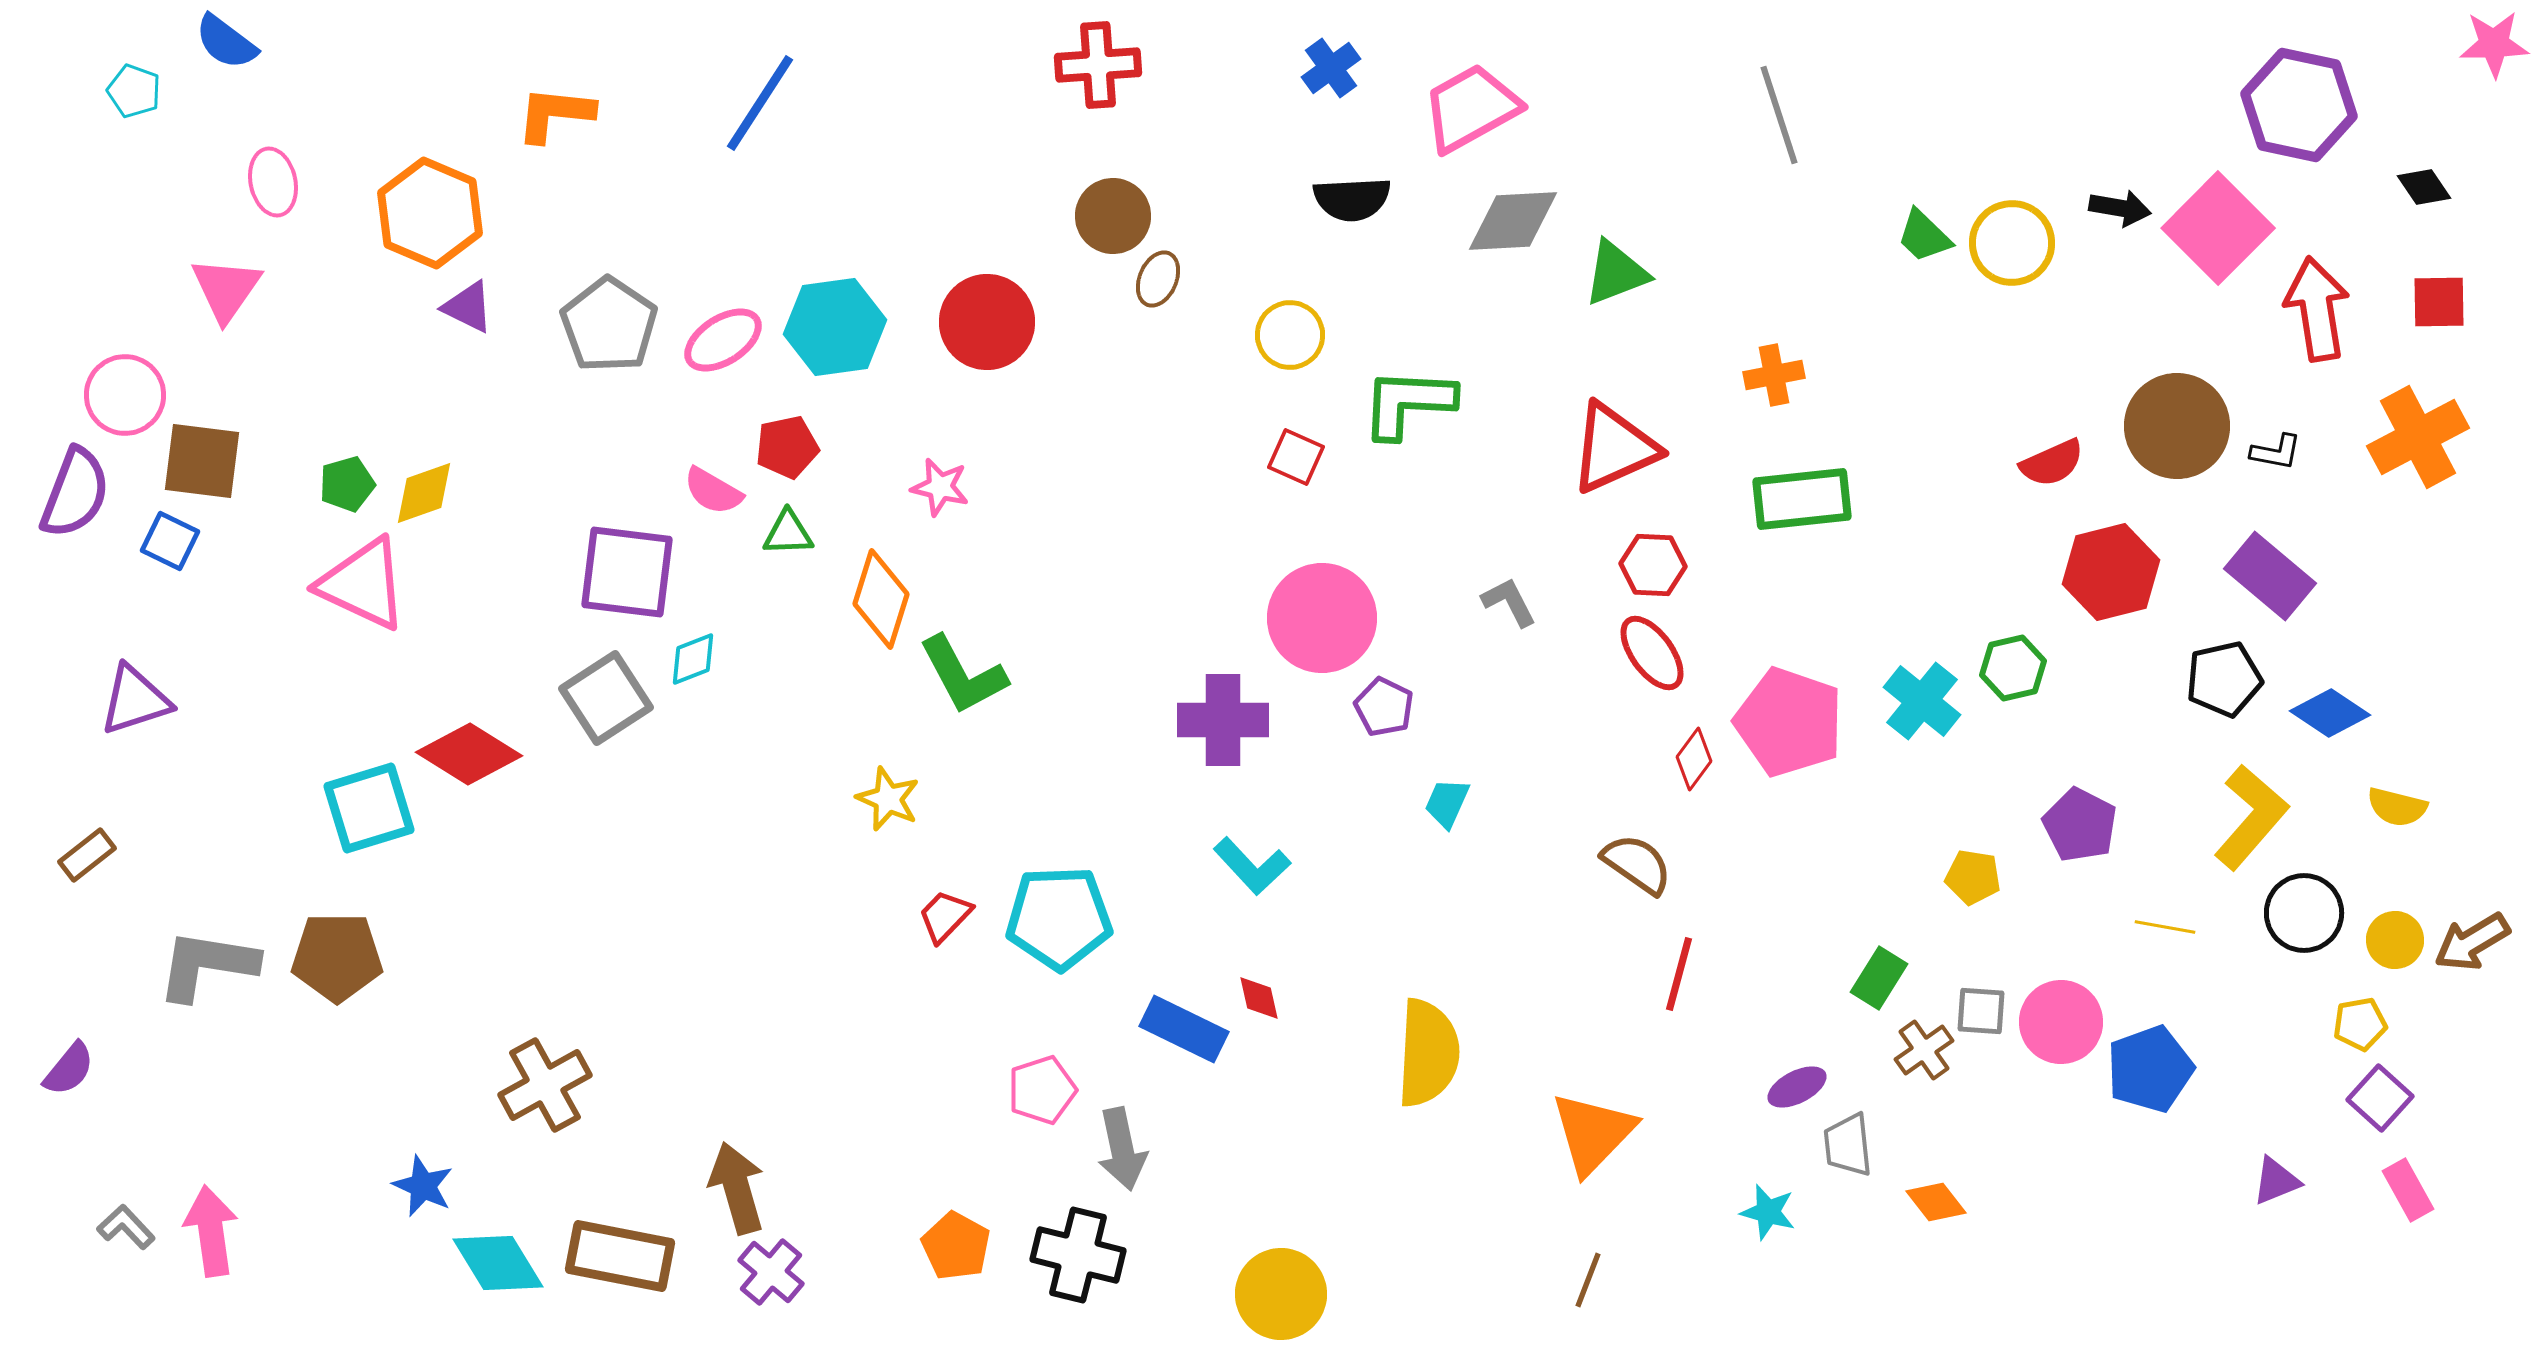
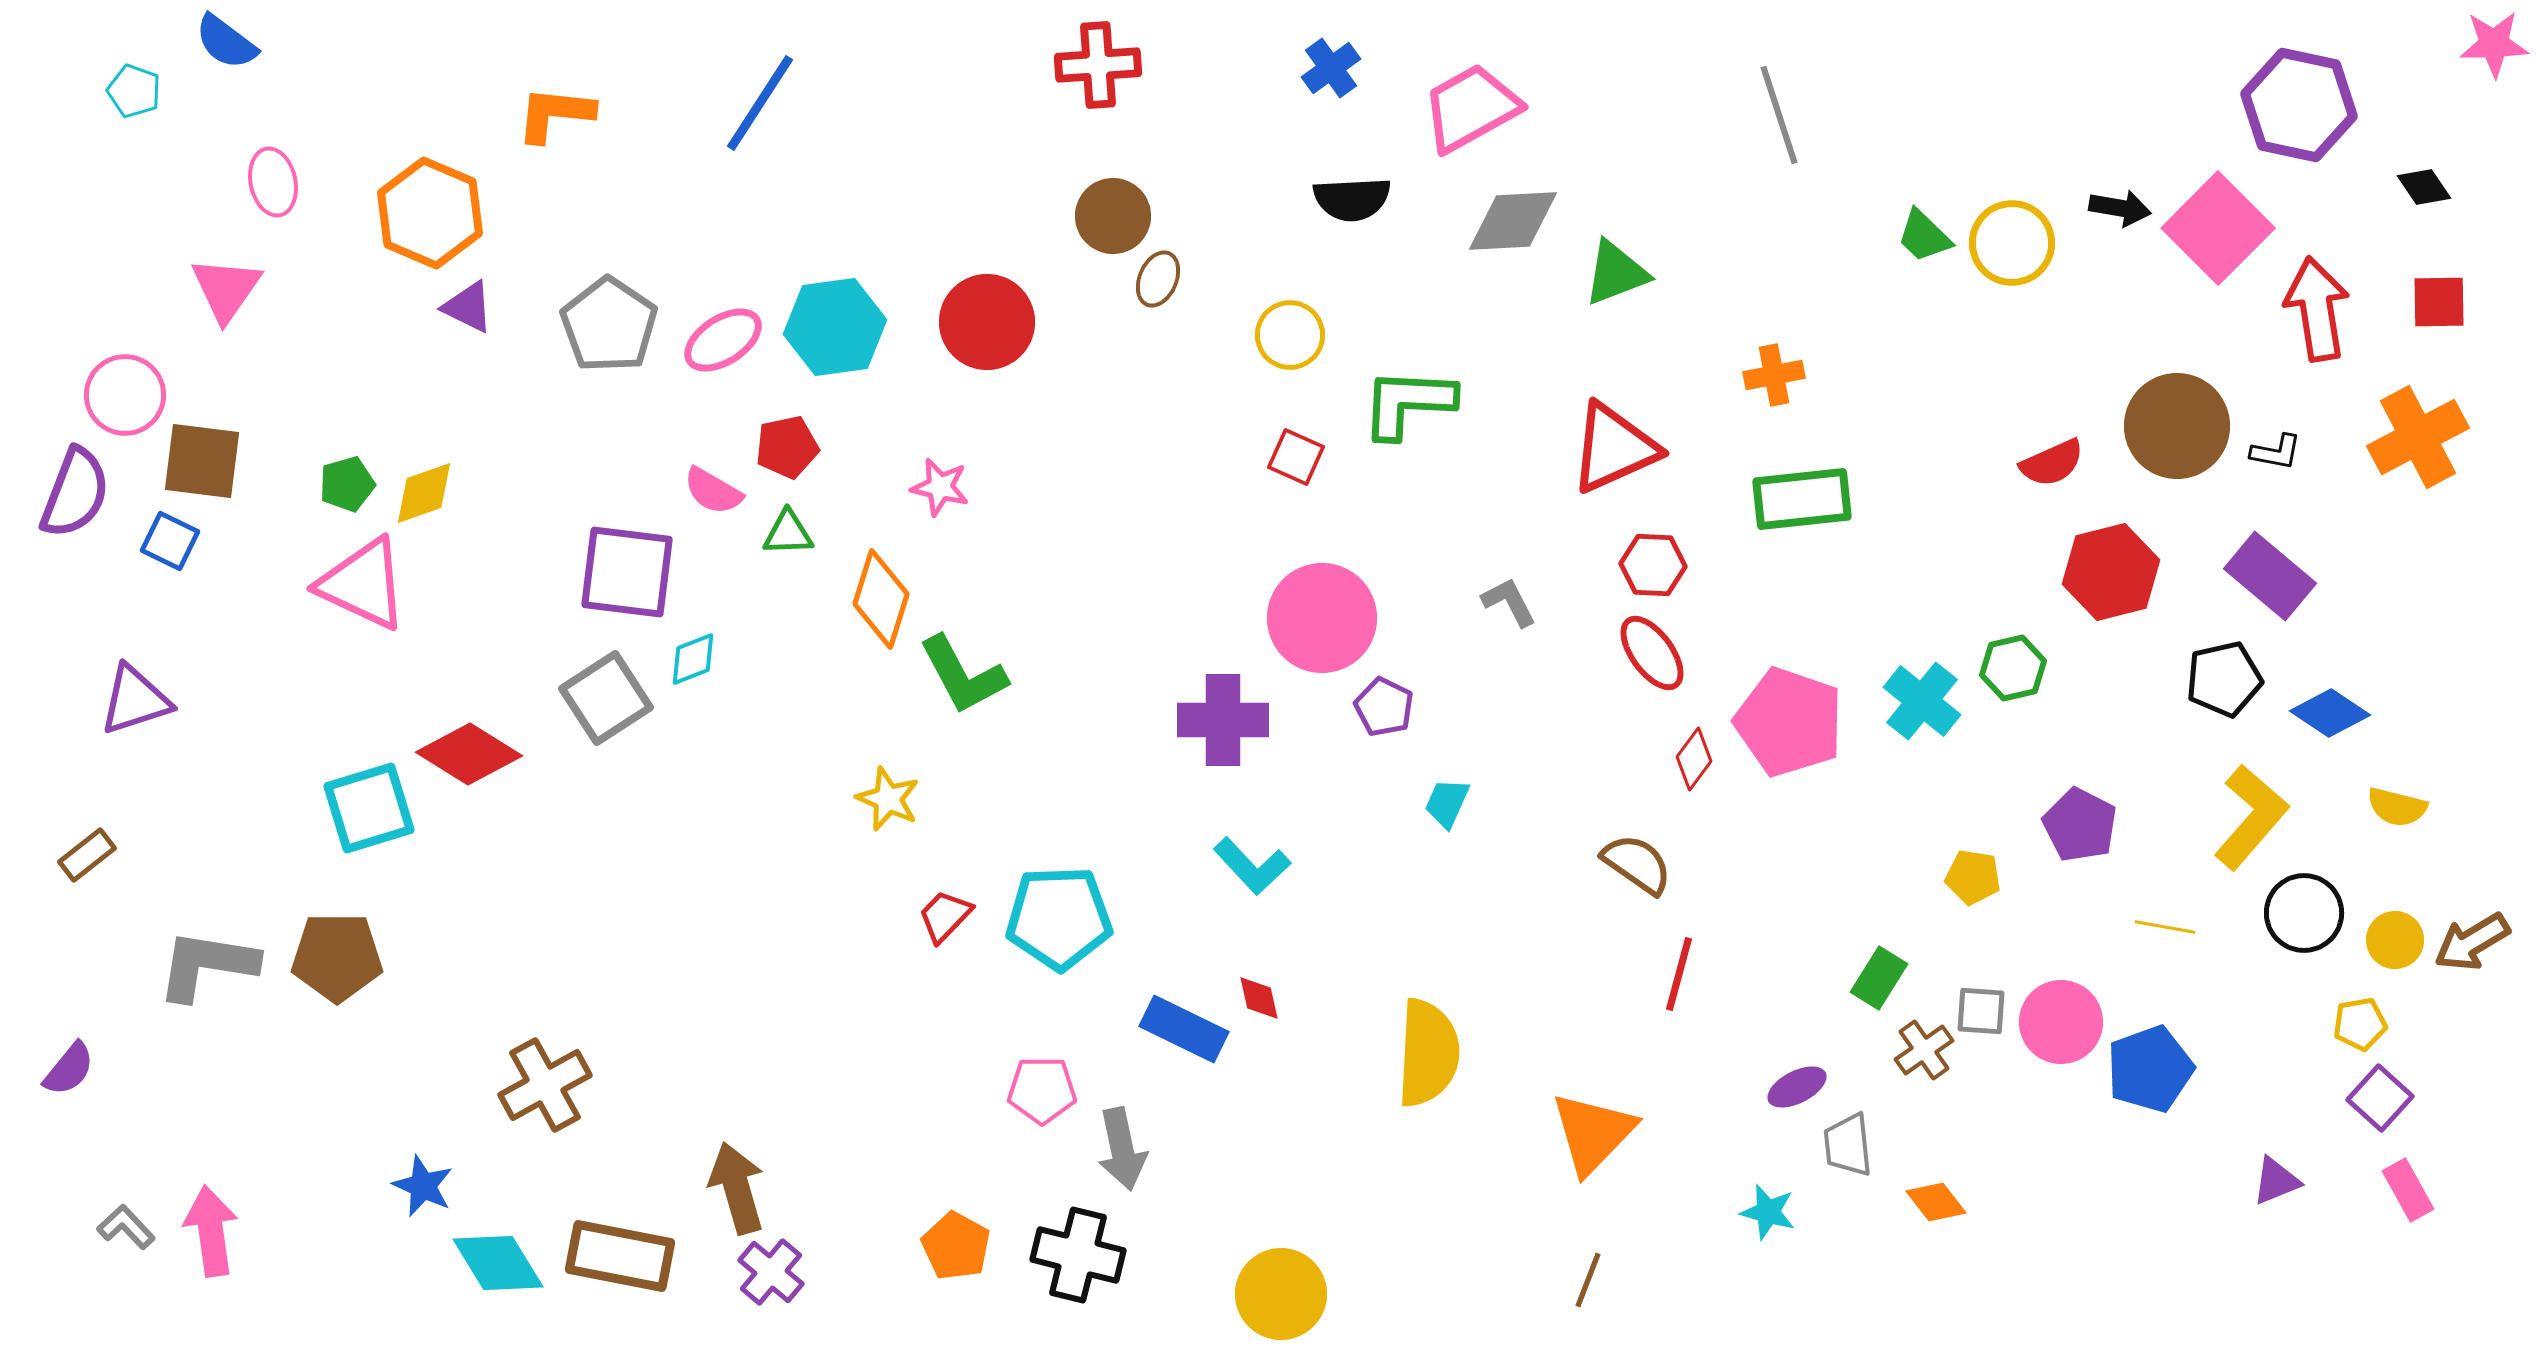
pink pentagon at (1042, 1090): rotated 18 degrees clockwise
